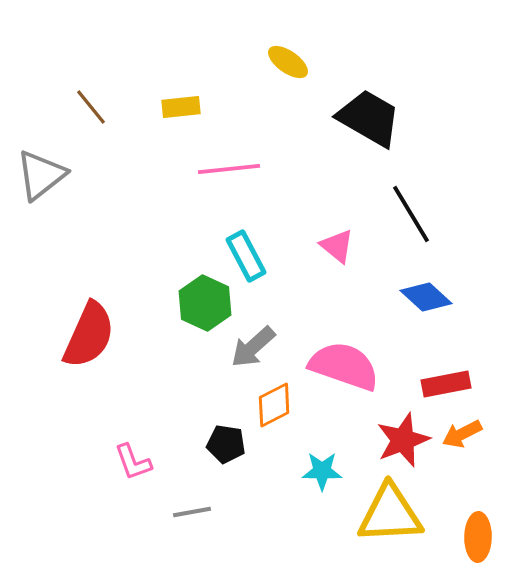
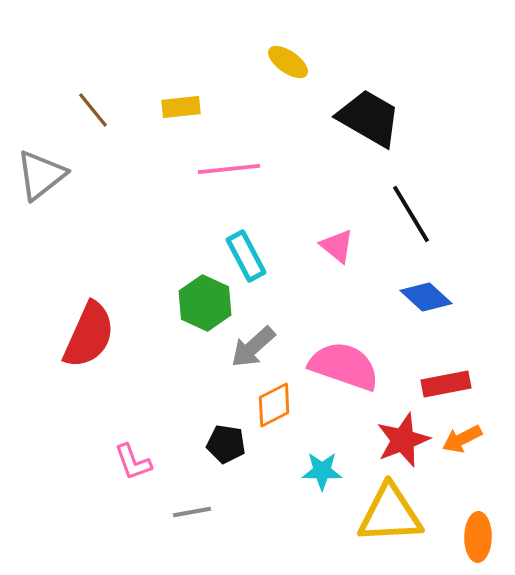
brown line: moved 2 px right, 3 px down
orange arrow: moved 5 px down
